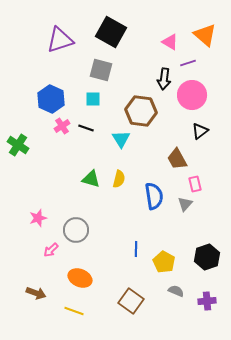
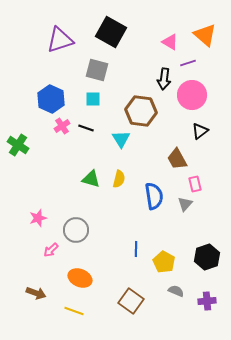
gray square: moved 4 px left
